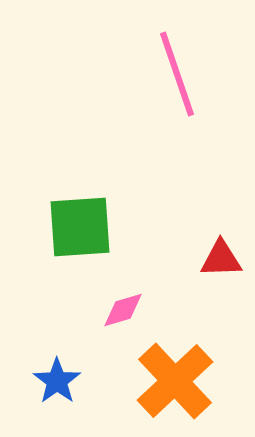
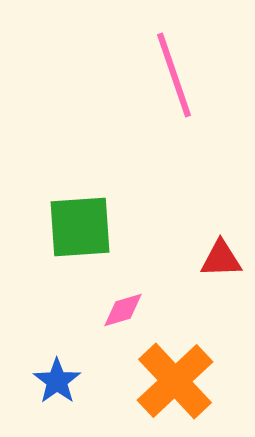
pink line: moved 3 px left, 1 px down
